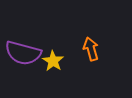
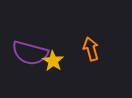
purple semicircle: moved 7 px right
